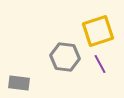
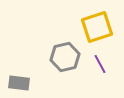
yellow square: moved 1 px left, 4 px up
gray hexagon: rotated 20 degrees counterclockwise
